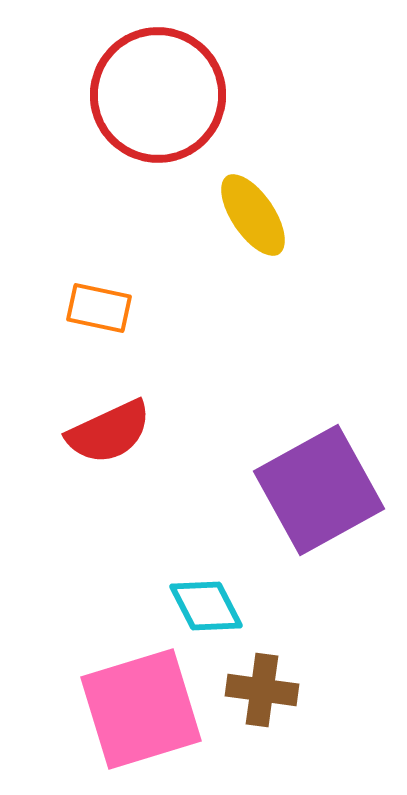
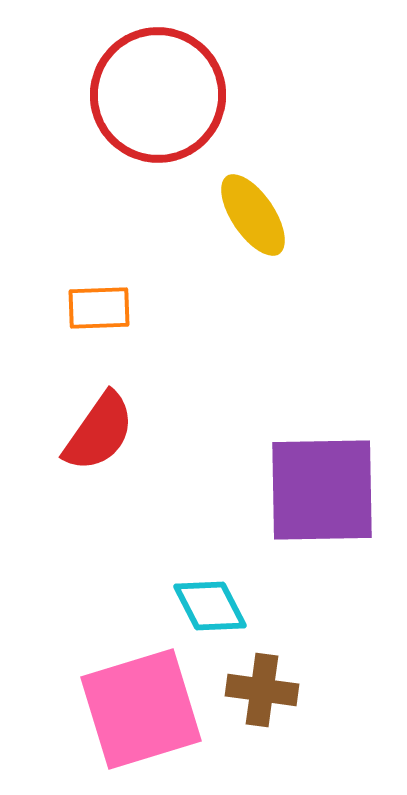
orange rectangle: rotated 14 degrees counterclockwise
red semicircle: moved 10 px left; rotated 30 degrees counterclockwise
purple square: moved 3 px right; rotated 28 degrees clockwise
cyan diamond: moved 4 px right
